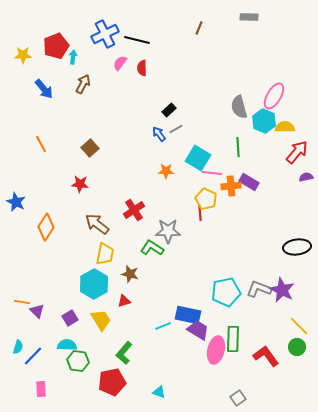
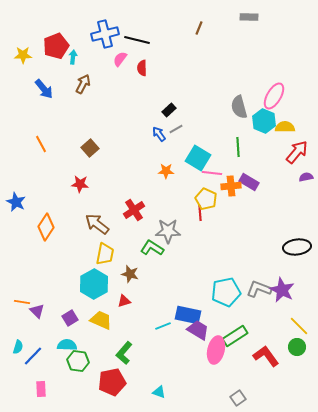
blue cross at (105, 34): rotated 12 degrees clockwise
pink semicircle at (120, 63): moved 4 px up
yellow trapezoid at (101, 320): rotated 35 degrees counterclockwise
green rectangle at (233, 339): moved 2 px right, 3 px up; rotated 55 degrees clockwise
